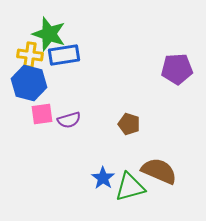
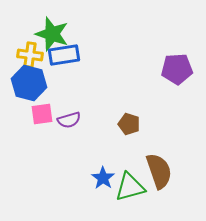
green star: moved 3 px right
brown semicircle: rotated 48 degrees clockwise
